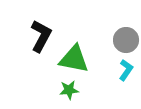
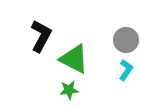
green triangle: rotated 16 degrees clockwise
